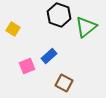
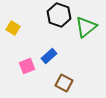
yellow square: moved 1 px up
